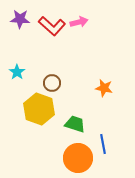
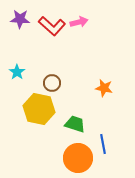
yellow hexagon: rotated 8 degrees counterclockwise
